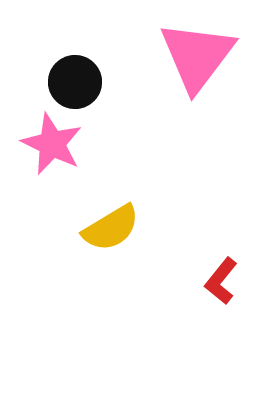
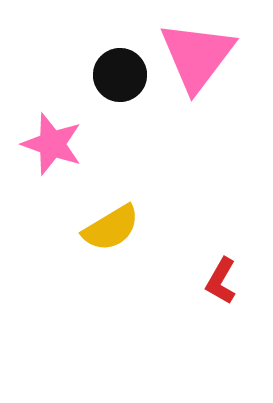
black circle: moved 45 px right, 7 px up
pink star: rotated 6 degrees counterclockwise
red L-shape: rotated 9 degrees counterclockwise
